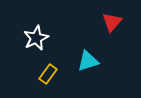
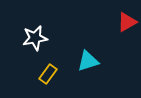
red triangle: moved 15 px right; rotated 20 degrees clockwise
white star: moved 1 px left; rotated 15 degrees clockwise
